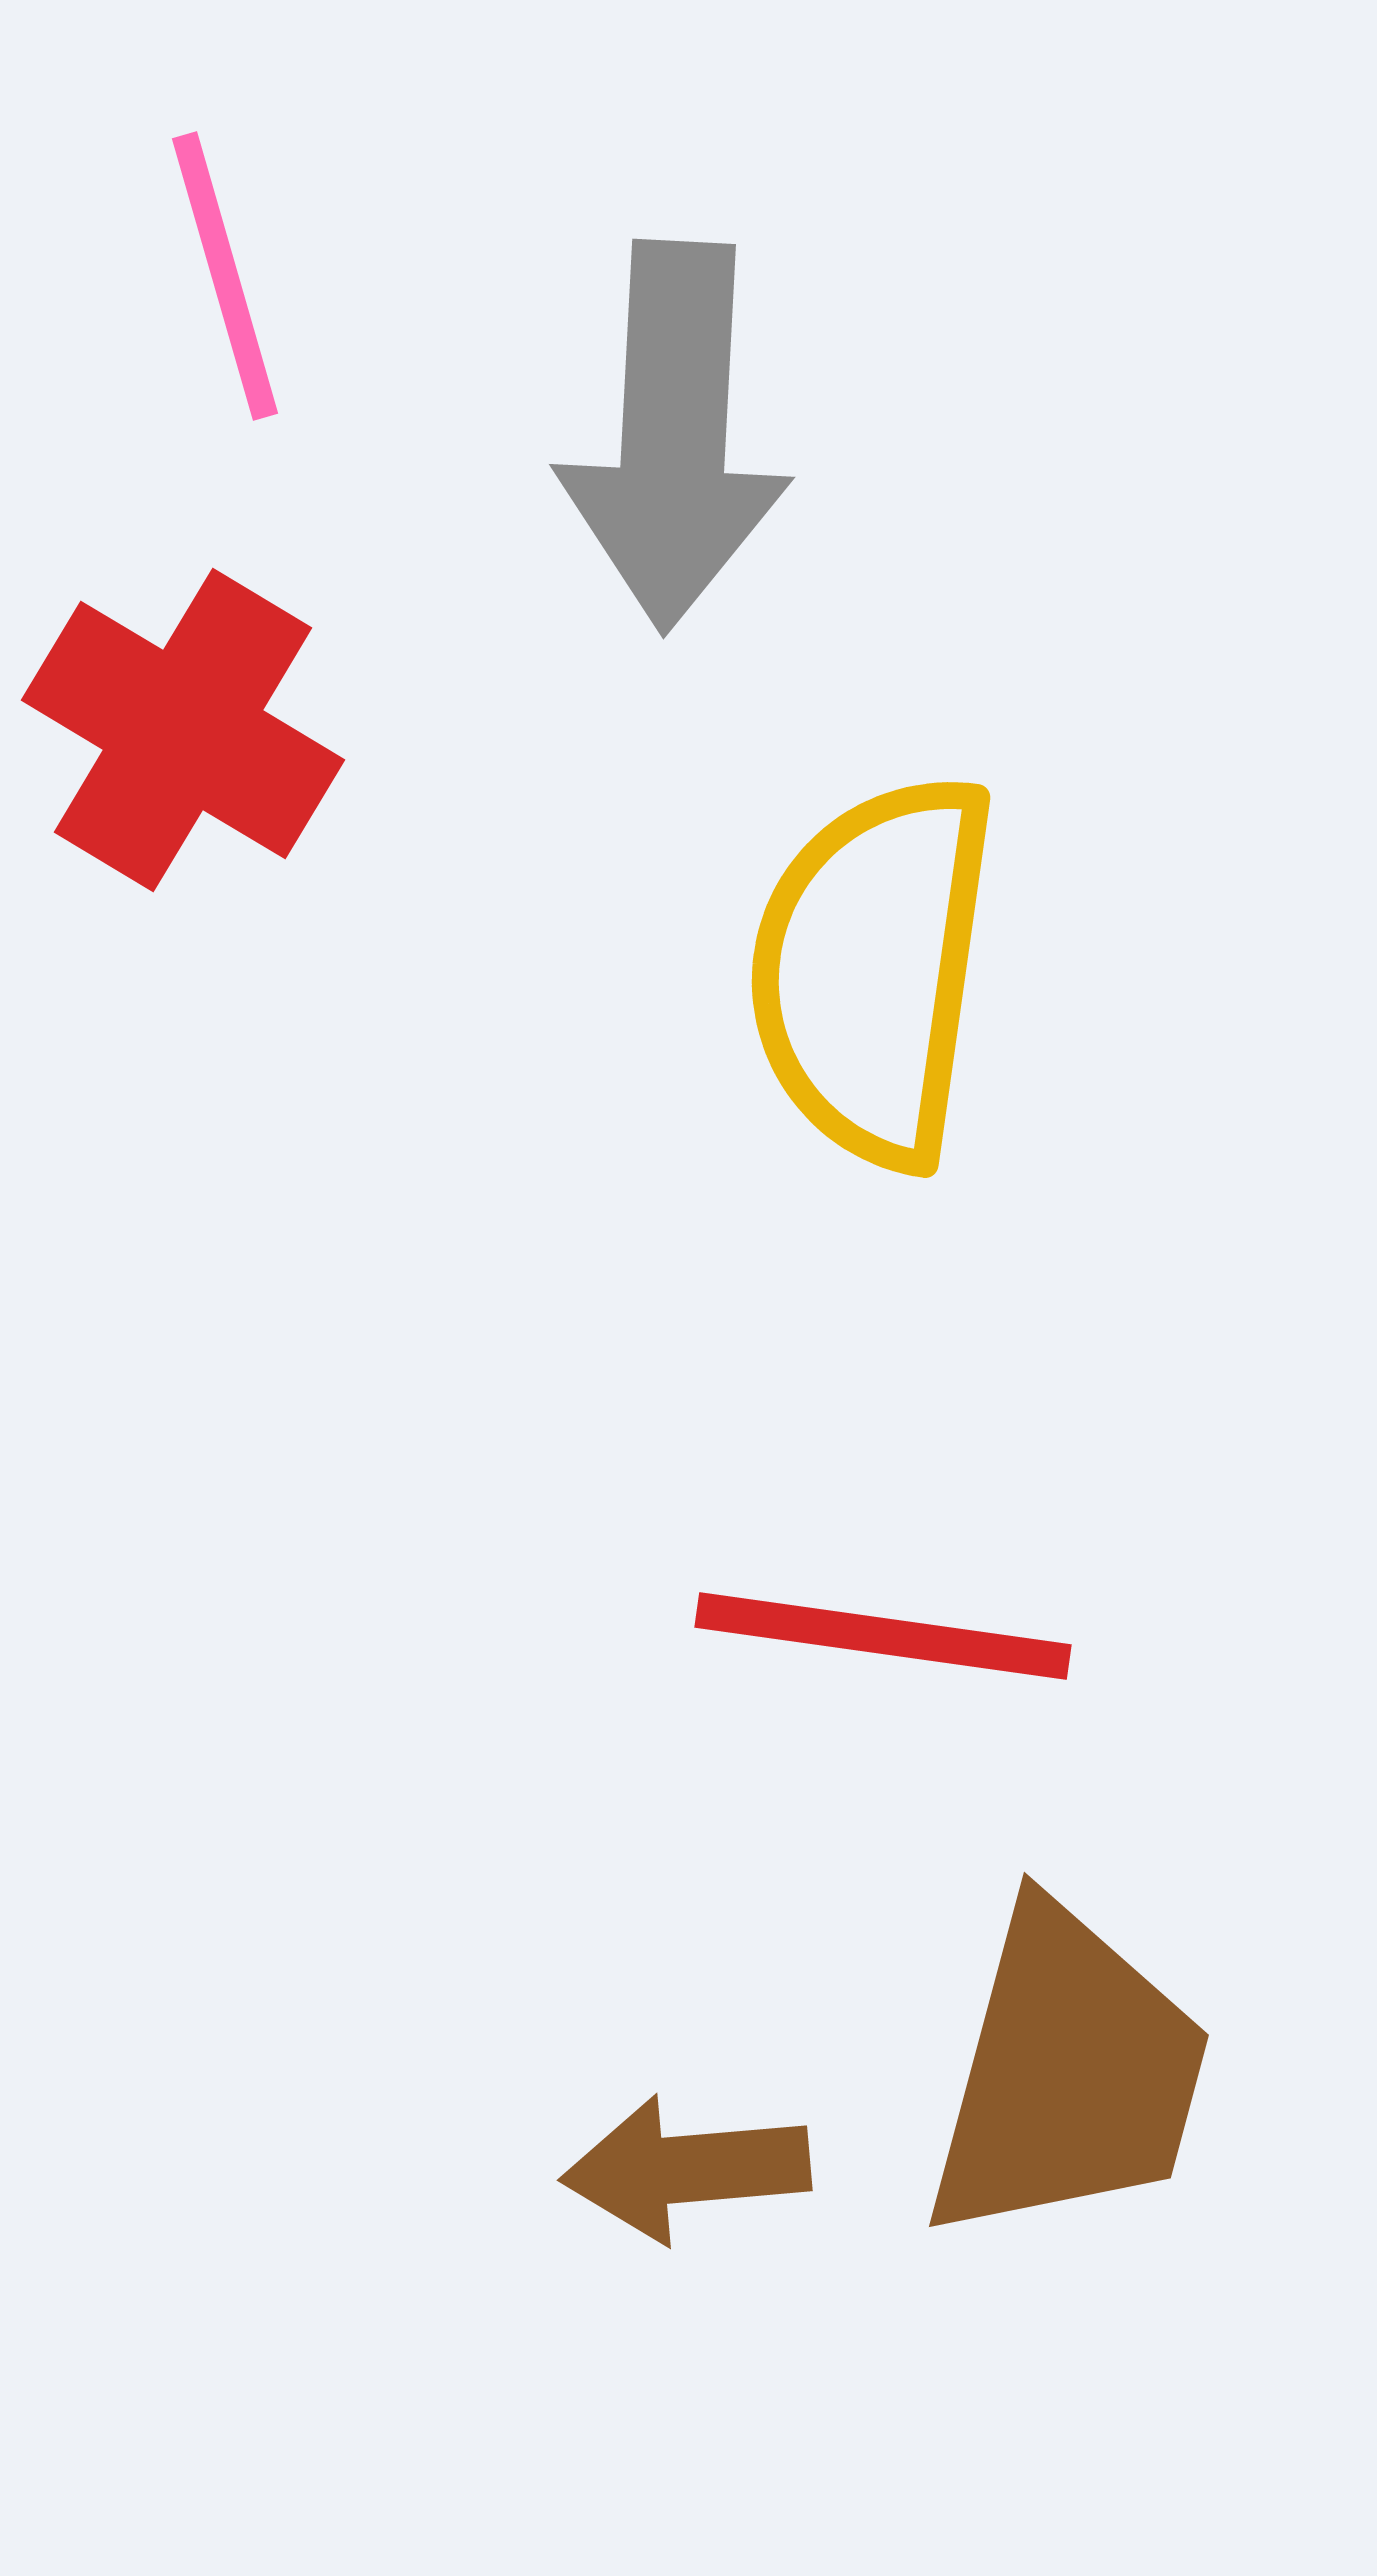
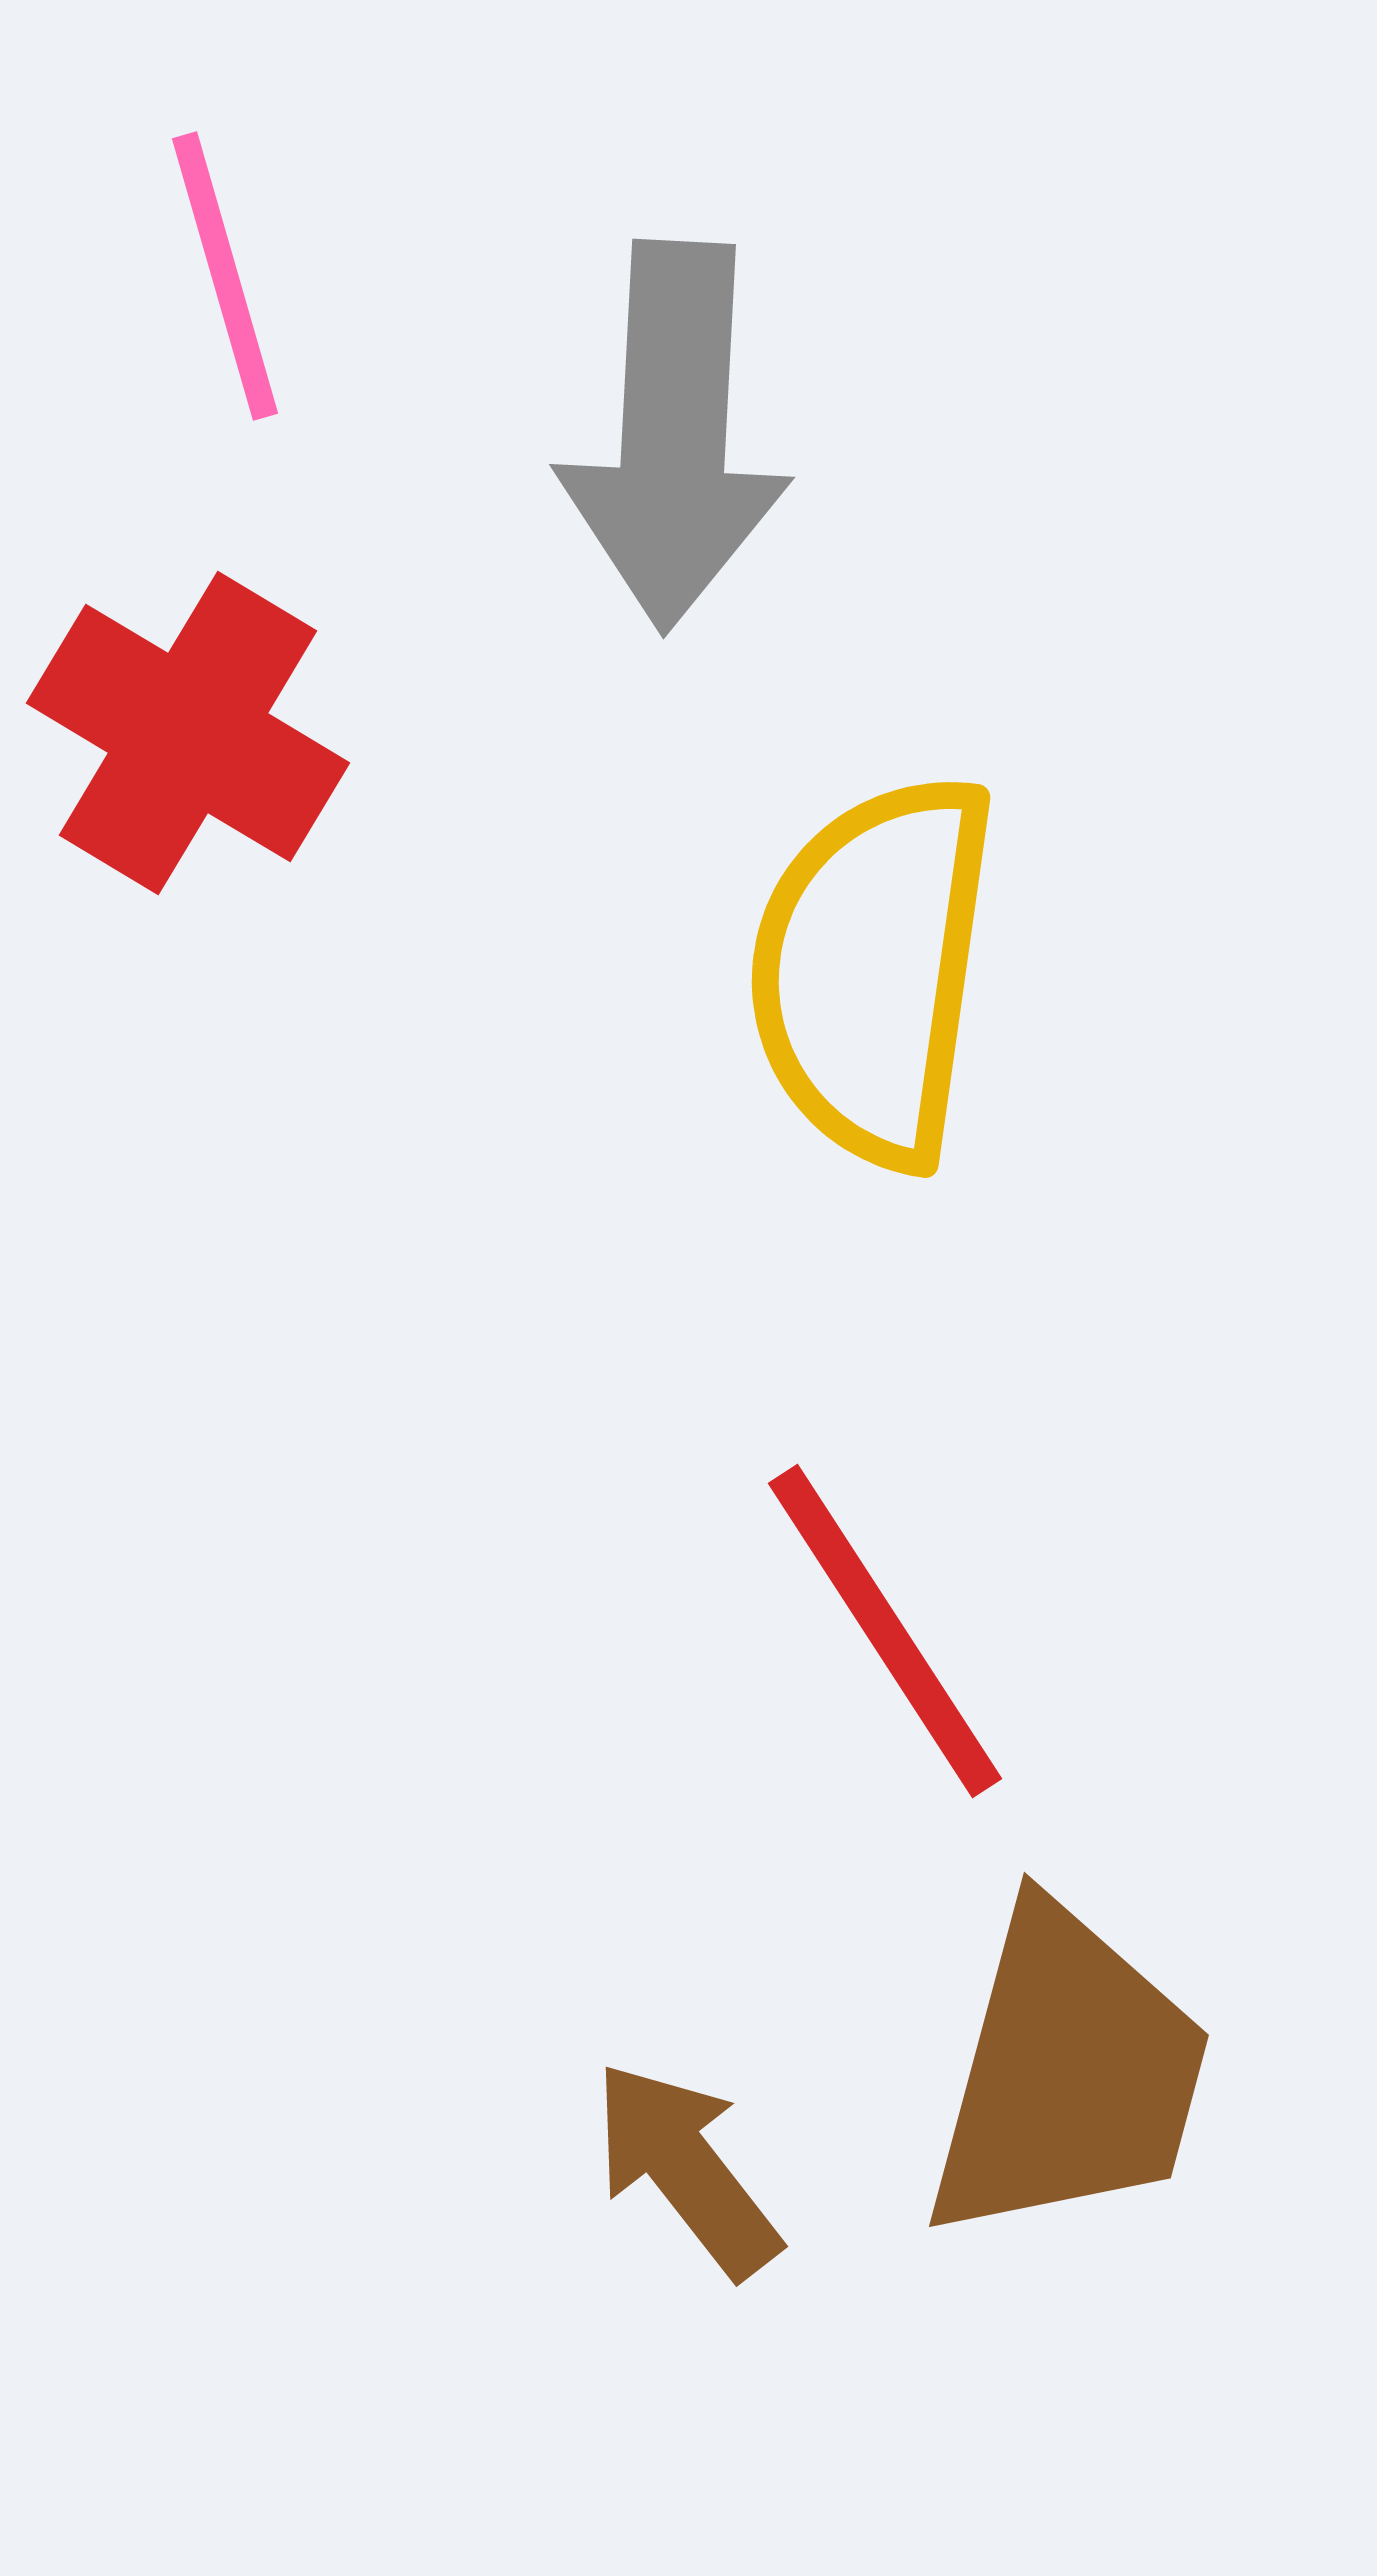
red cross: moved 5 px right, 3 px down
red line: moved 2 px right, 5 px up; rotated 49 degrees clockwise
brown arrow: rotated 57 degrees clockwise
